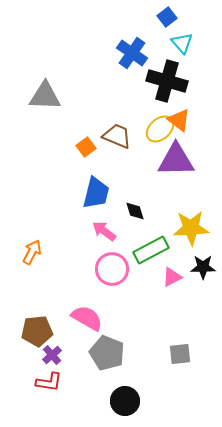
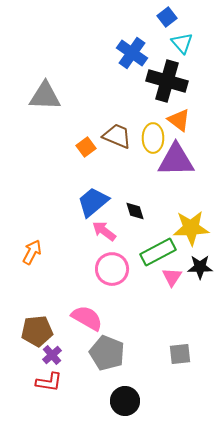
yellow ellipse: moved 7 px left, 9 px down; rotated 48 degrees counterclockwise
blue trapezoid: moved 3 px left, 9 px down; rotated 144 degrees counterclockwise
green rectangle: moved 7 px right, 2 px down
black star: moved 3 px left
pink triangle: rotated 30 degrees counterclockwise
